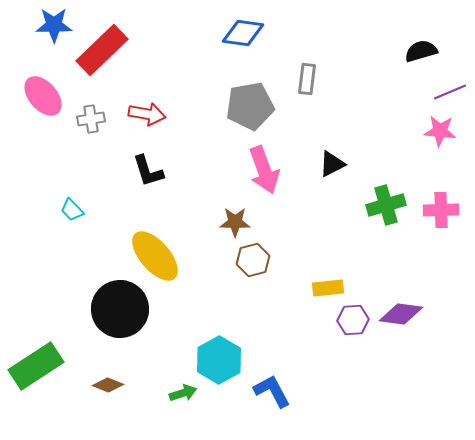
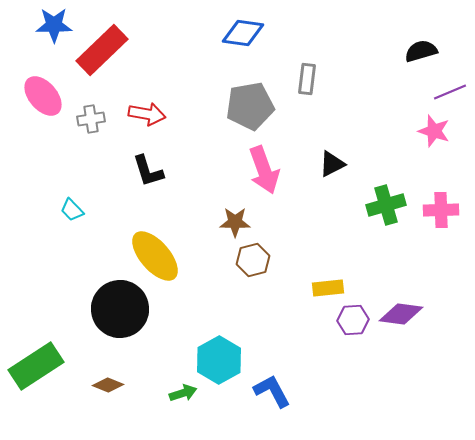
pink star: moved 6 px left; rotated 12 degrees clockwise
